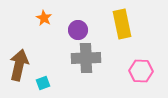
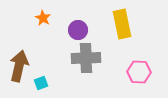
orange star: moved 1 px left
brown arrow: moved 1 px down
pink hexagon: moved 2 px left, 1 px down
cyan square: moved 2 px left
